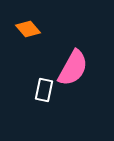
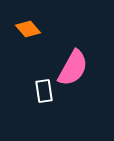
white rectangle: moved 1 px down; rotated 20 degrees counterclockwise
